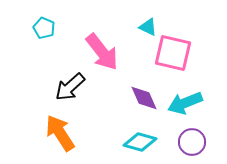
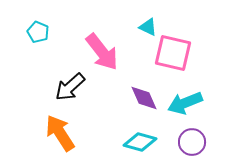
cyan pentagon: moved 6 px left, 4 px down
